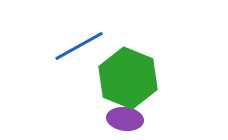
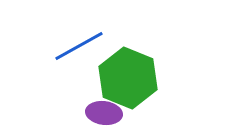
purple ellipse: moved 21 px left, 6 px up
